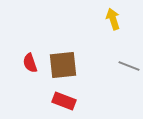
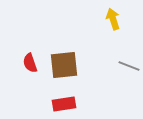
brown square: moved 1 px right
red rectangle: moved 3 px down; rotated 30 degrees counterclockwise
